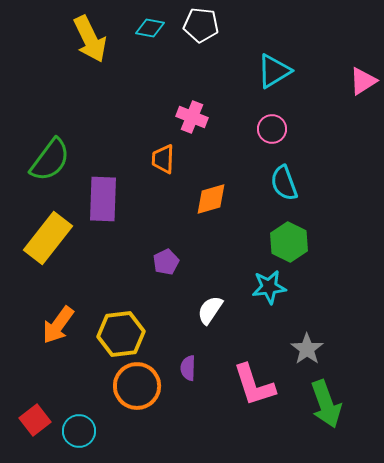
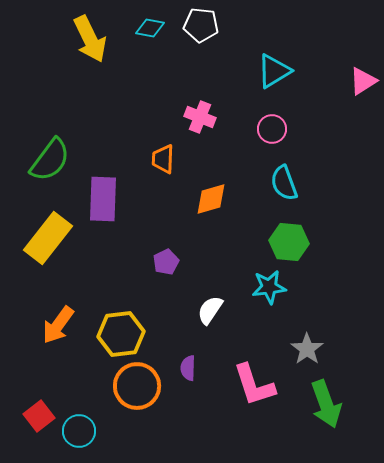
pink cross: moved 8 px right
green hexagon: rotated 21 degrees counterclockwise
red square: moved 4 px right, 4 px up
